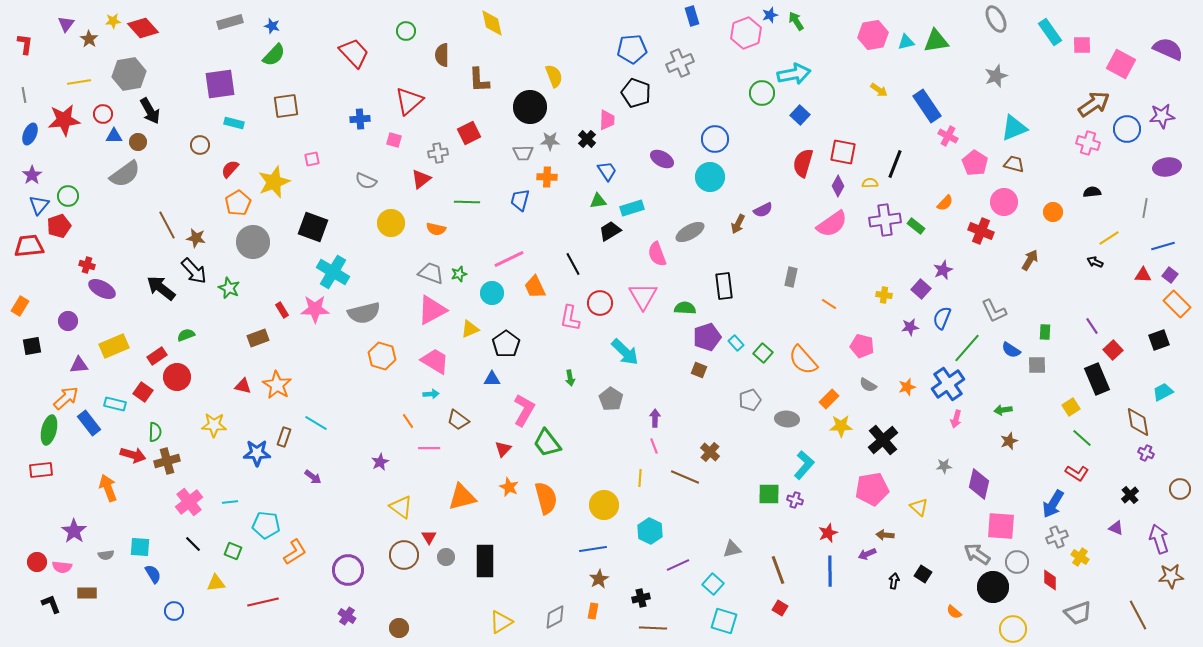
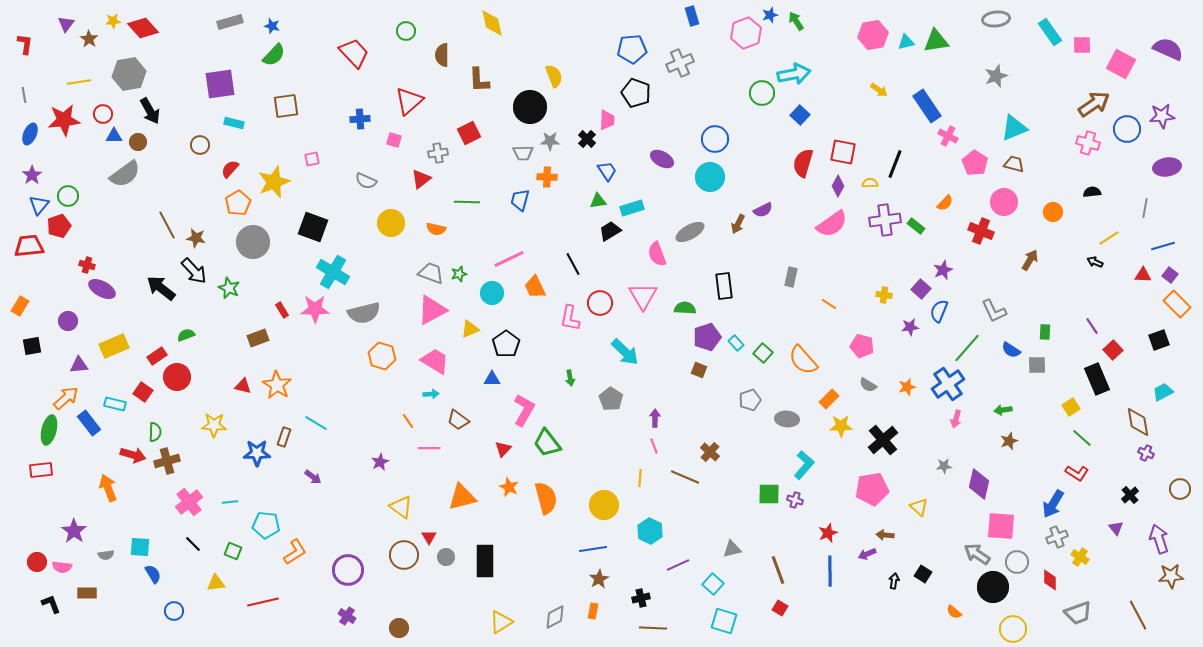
gray ellipse at (996, 19): rotated 68 degrees counterclockwise
blue semicircle at (942, 318): moved 3 px left, 7 px up
purple triangle at (1116, 528): rotated 28 degrees clockwise
